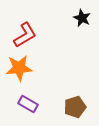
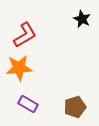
black star: moved 1 px down
